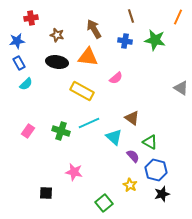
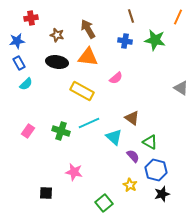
brown arrow: moved 6 px left
